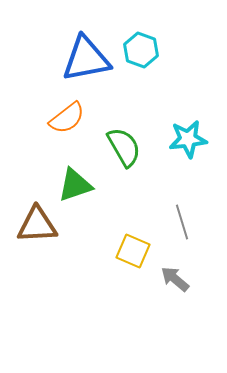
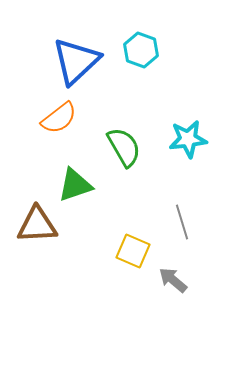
blue triangle: moved 10 px left, 2 px down; rotated 32 degrees counterclockwise
orange semicircle: moved 8 px left
gray arrow: moved 2 px left, 1 px down
